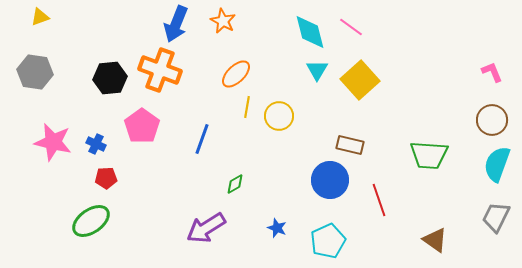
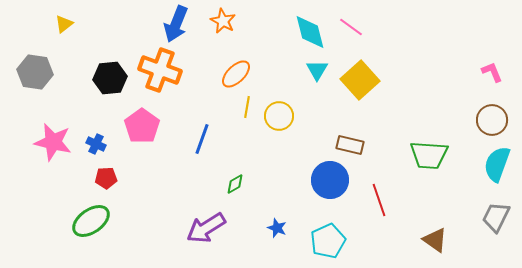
yellow triangle: moved 24 px right, 7 px down; rotated 18 degrees counterclockwise
